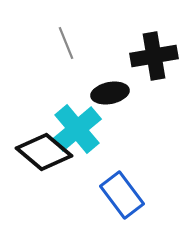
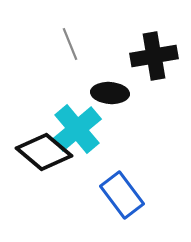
gray line: moved 4 px right, 1 px down
black ellipse: rotated 15 degrees clockwise
